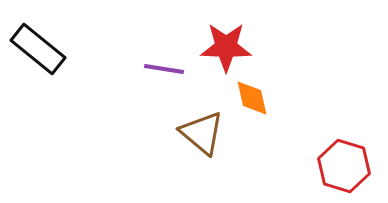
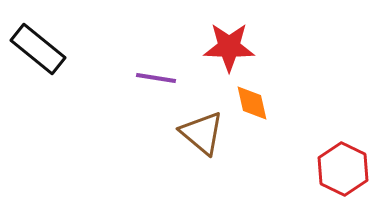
red star: moved 3 px right
purple line: moved 8 px left, 9 px down
orange diamond: moved 5 px down
red hexagon: moved 1 px left, 3 px down; rotated 9 degrees clockwise
